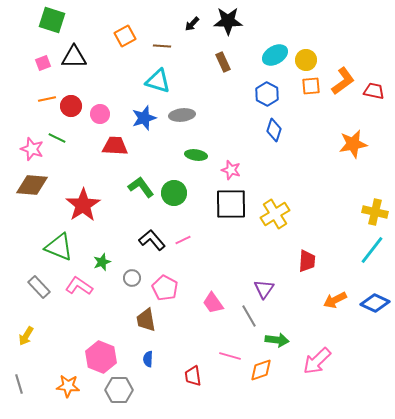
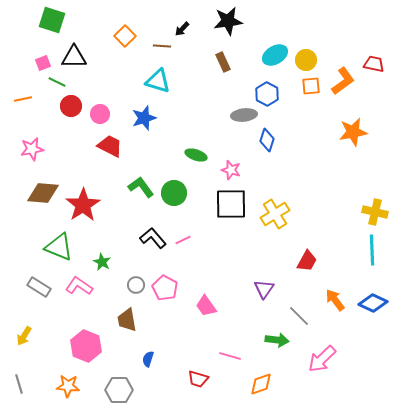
black star at (228, 21): rotated 8 degrees counterclockwise
black arrow at (192, 24): moved 10 px left, 5 px down
orange square at (125, 36): rotated 15 degrees counterclockwise
red trapezoid at (374, 91): moved 27 px up
orange line at (47, 99): moved 24 px left
gray ellipse at (182, 115): moved 62 px right
blue diamond at (274, 130): moved 7 px left, 10 px down
green line at (57, 138): moved 56 px up
orange star at (353, 144): moved 12 px up
red trapezoid at (115, 146): moved 5 px left; rotated 24 degrees clockwise
pink star at (32, 149): rotated 30 degrees counterclockwise
green ellipse at (196, 155): rotated 10 degrees clockwise
brown diamond at (32, 185): moved 11 px right, 8 px down
black L-shape at (152, 240): moved 1 px right, 2 px up
cyan line at (372, 250): rotated 40 degrees counterclockwise
red trapezoid at (307, 261): rotated 25 degrees clockwise
green star at (102, 262): rotated 24 degrees counterclockwise
gray circle at (132, 278): moved 4 px right, 7 px down
gray rectangle at (39, 287): rotated 15 degrees counterclockwise
orange arrow at (335, 300): rotated 80 degrees clockwise
pink trapezoid at (213, 303): moved 7 px left, 3 px down
blue diamond at (375, 303): moved 2 px left
gray line at (249, 316): moved 50 px right; rotated 15 degrees counterclockwise
brown trapezoid at (146, 320): moved 19 px left
yellow arrow at (26, 336): moved 2 px left
pink hexagon at (101, 357): moved 15 px left, 11 px up
blue semicircle at (148, 359): rotated 14 degrees clockwise
pink arrow at (317, 361): moved 5 px right, 2 px up
orange diamond at (261, 370): moved 14 px down
red trapezoid at (193, 376): moved 5 px right, 3 px down; rotated 65 degrees counterclockwise
